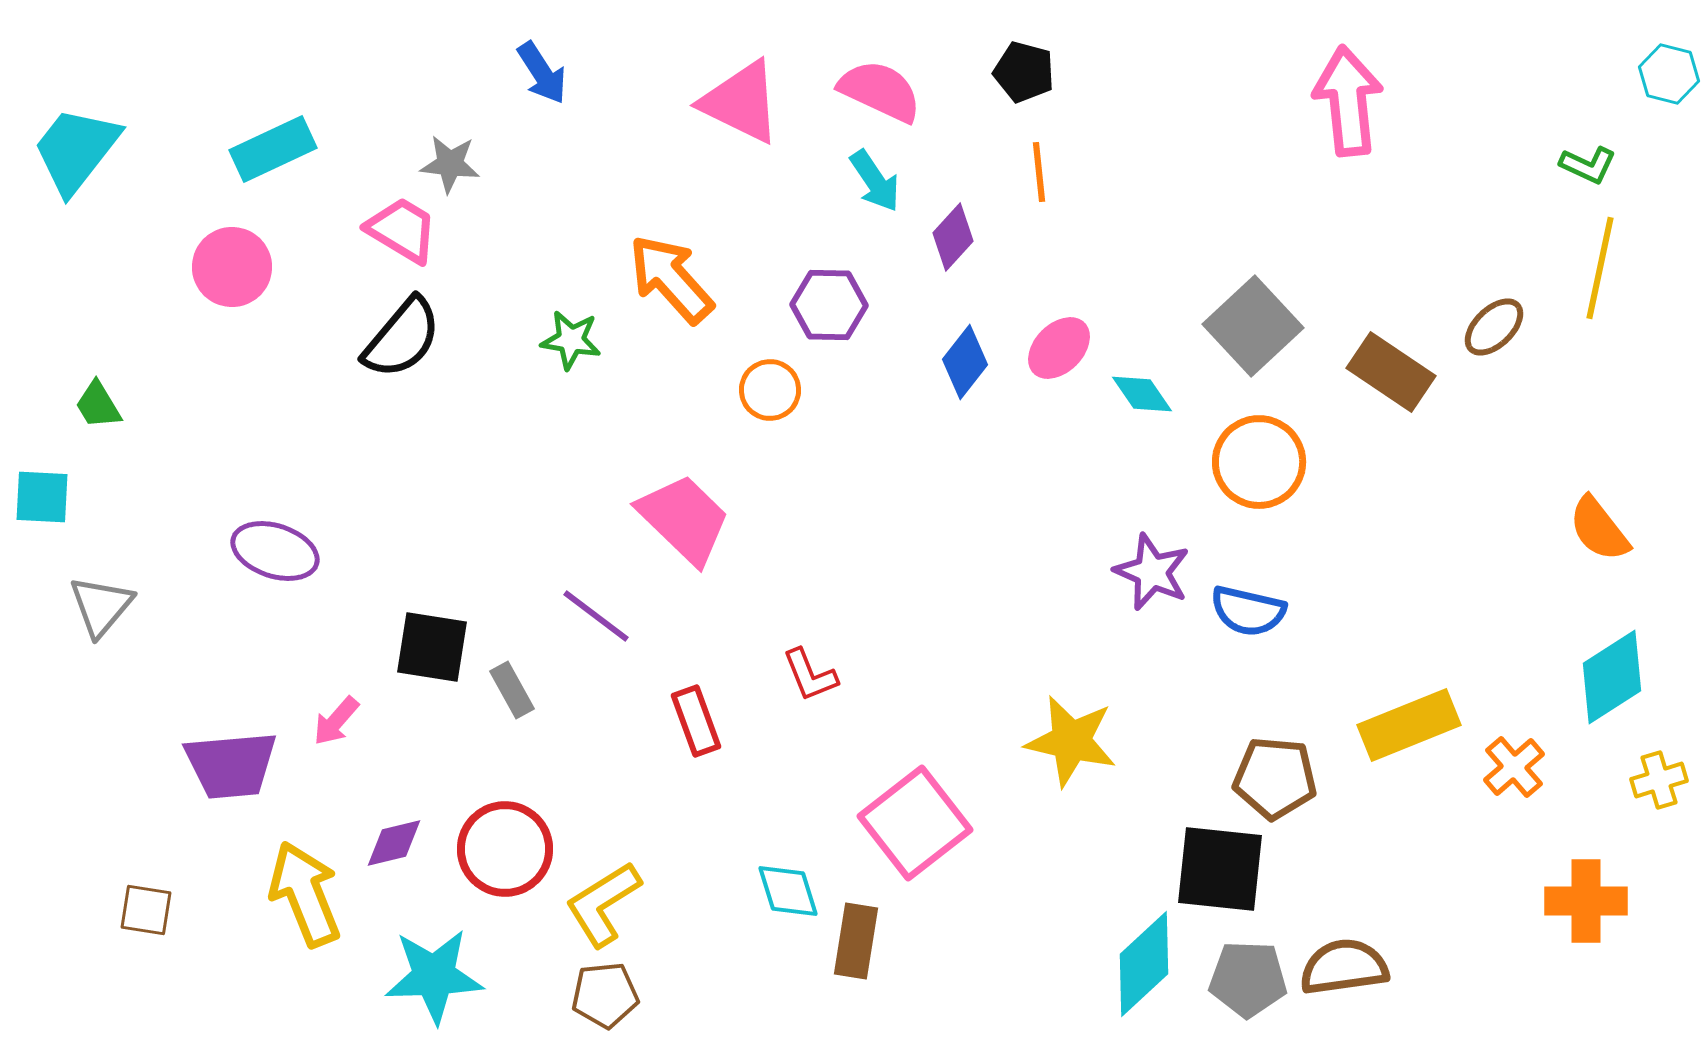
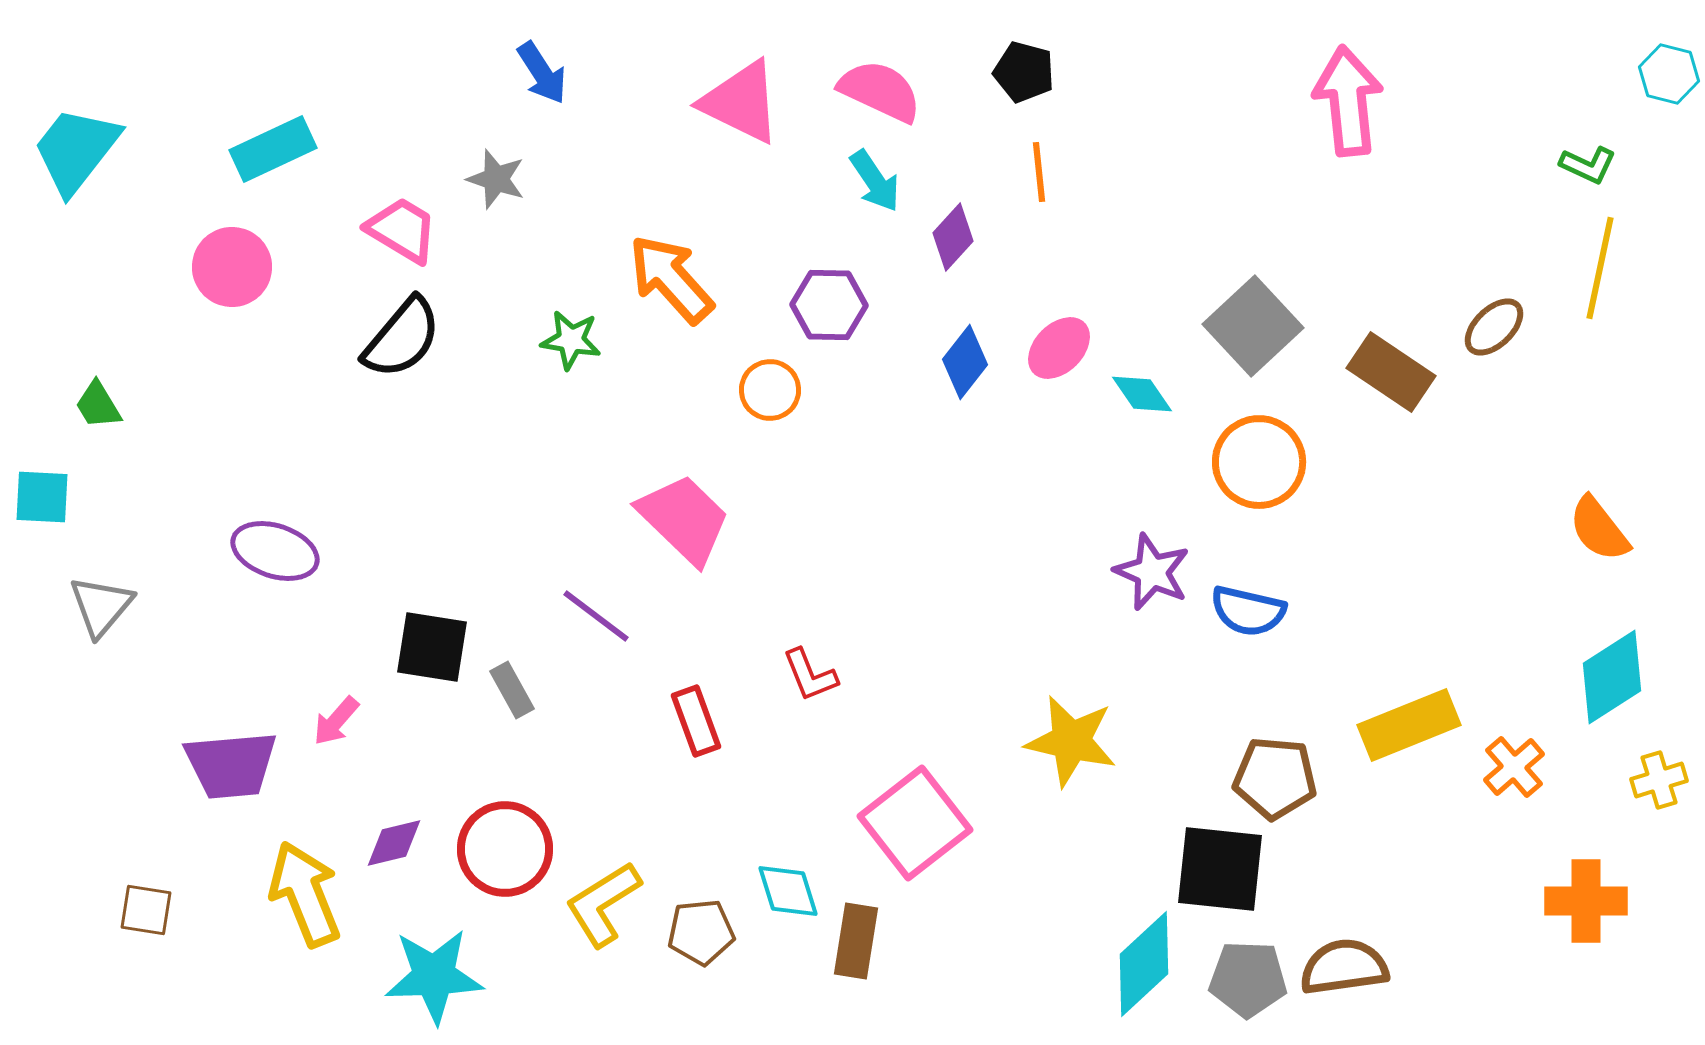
gray star at (450, 164): moved 46 px right, 15 px down; rotated 12 degrees clockwise
brown pentagon at (605, 995): moved 96 px right, 63 px up
